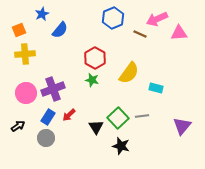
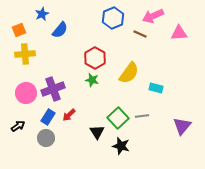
pink arrow: moved 4 px left, 3 px up
black triangle: moved 1 px right, 5 px down
